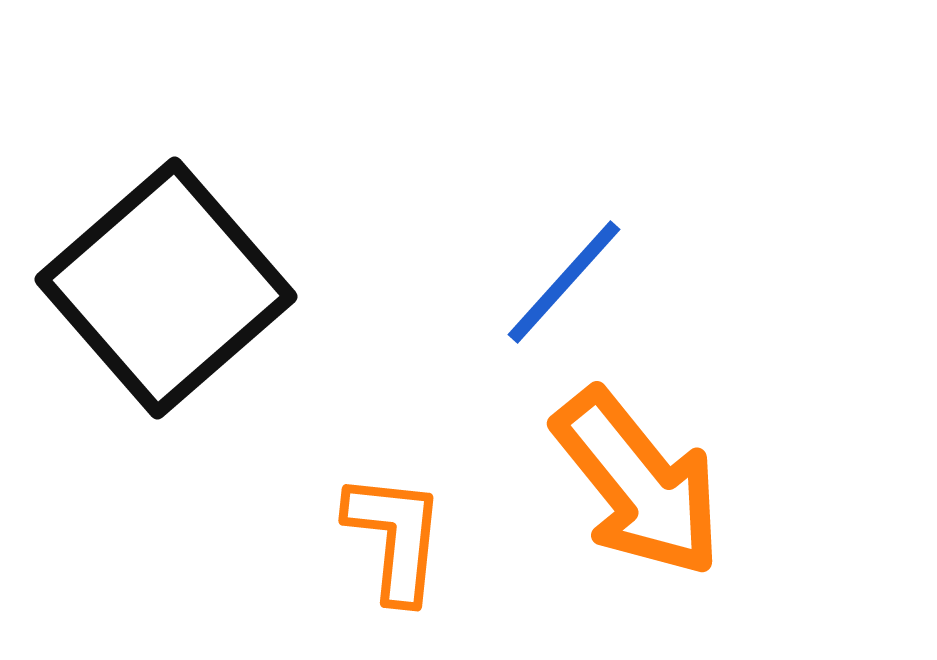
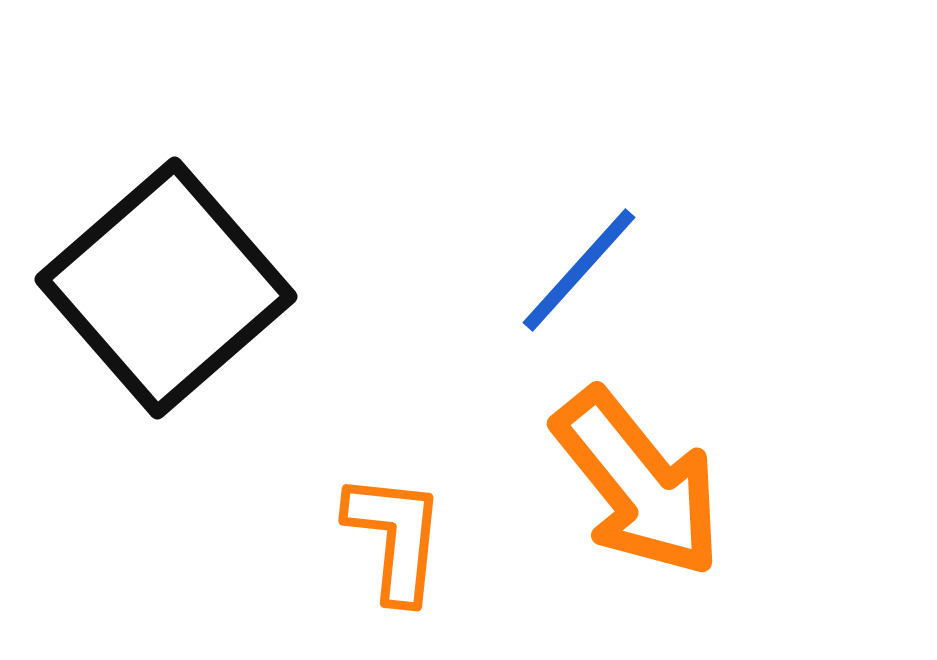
blue line: moved 15 px right, 12 px up
